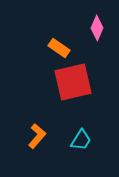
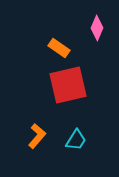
red square: moved 5 px left, 3 px down
cyan trapezoid: moved 5 px left
